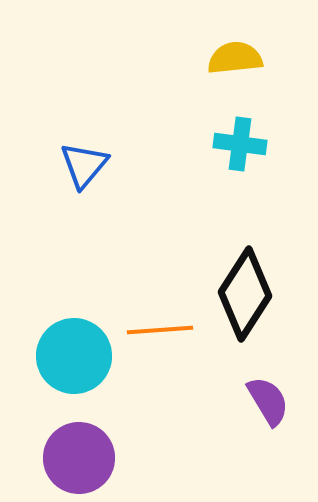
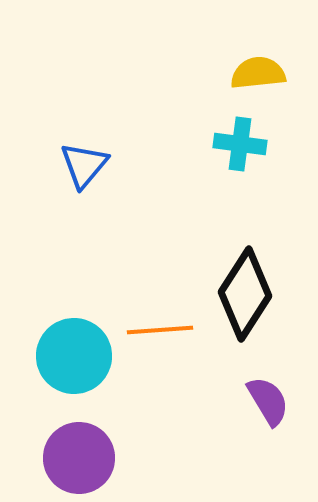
yellow semicircle: moved 23 px right, 15 px down
